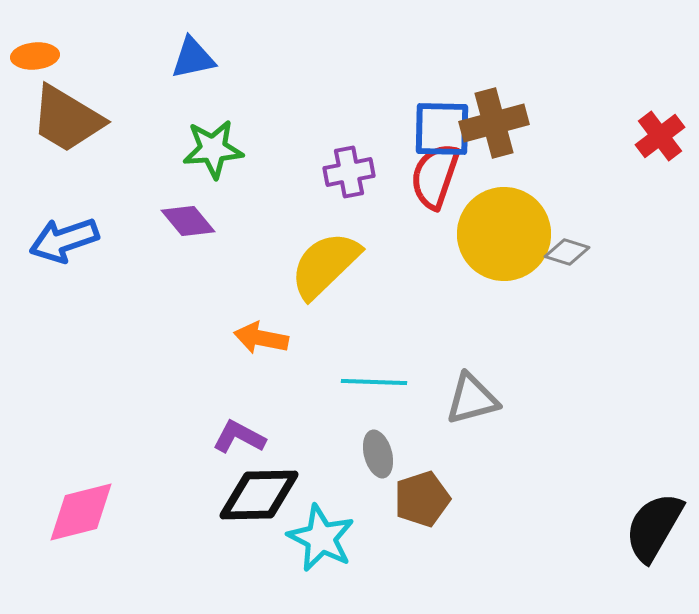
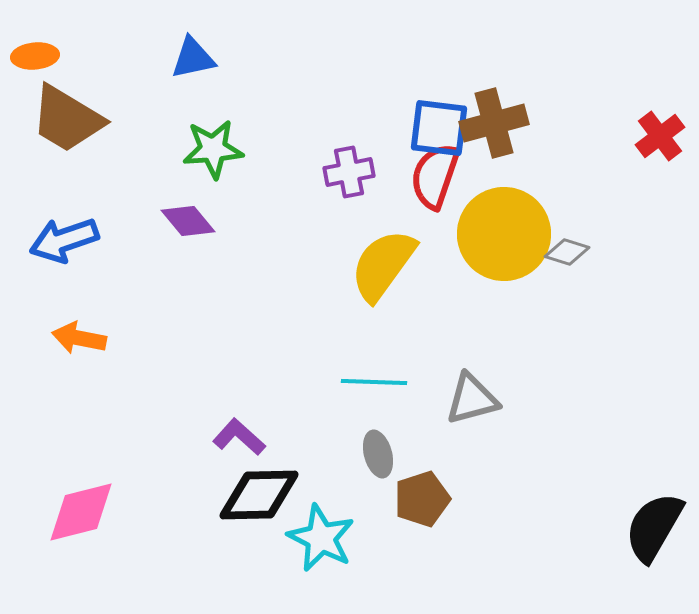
blue square: moved 3 px left, 1 px up; rotated 6 degrees clockwise
yellow semicircle: moved 58 px right; rotated 10 degrees counterclockwise
orange arrow: moved 182 px left
purple L-shape: rotated 14 degrees clockwise
